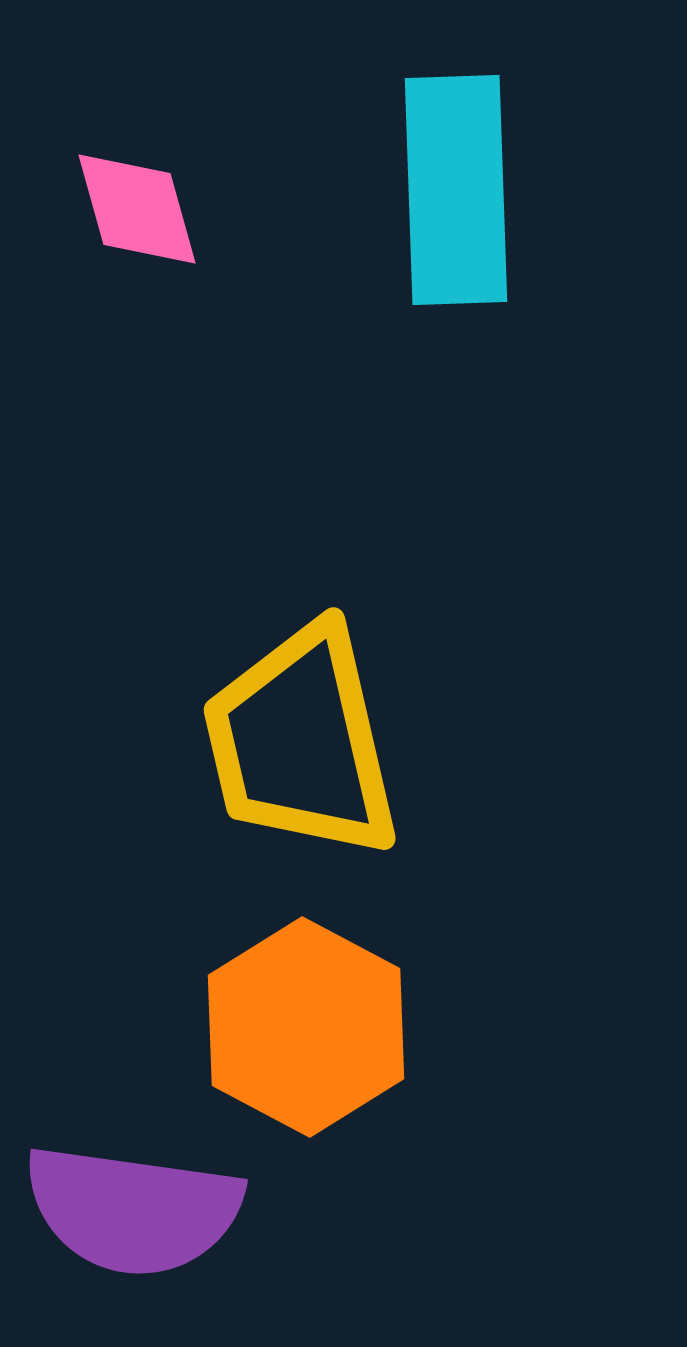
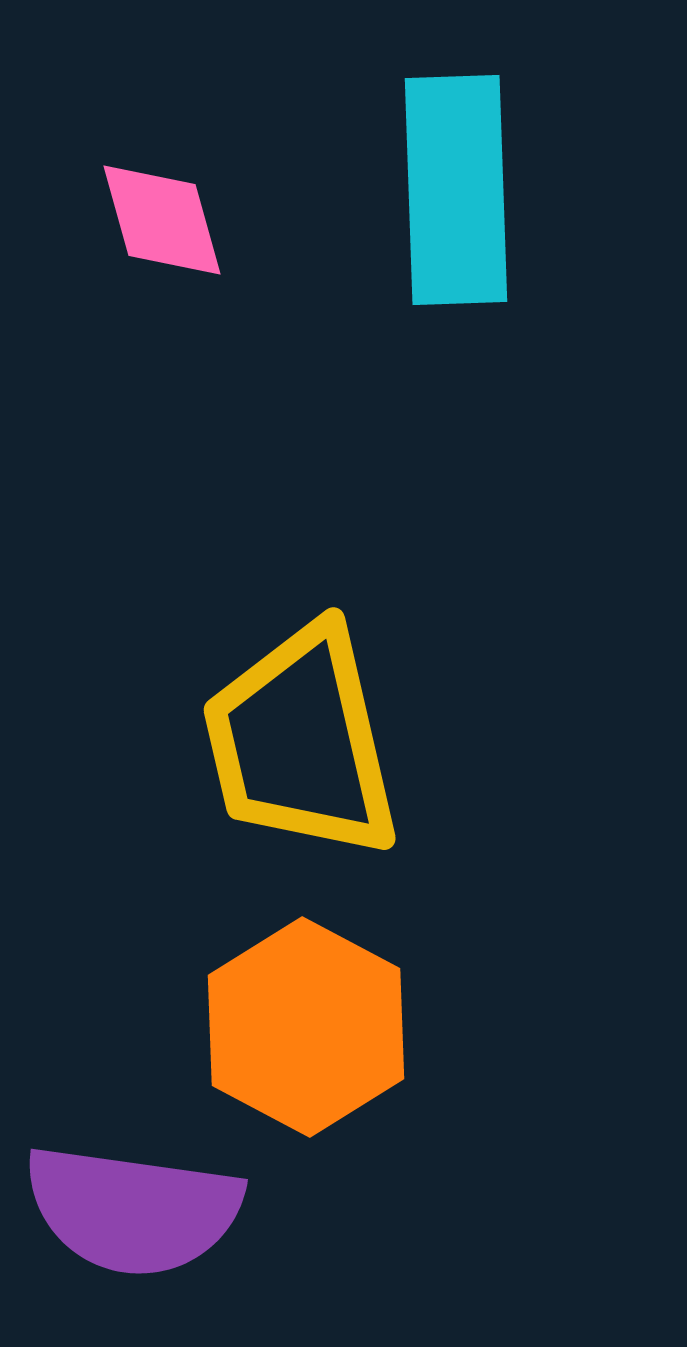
pink diamond: moved 25 px right, 11 px down
